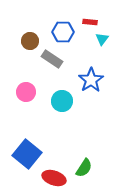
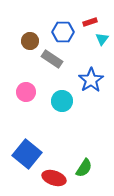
red rectangle: rotated 24 degrees counterclockwise
